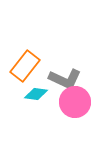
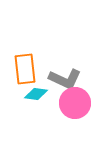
orange rectangle: moved 3 px down; rotated 44 degrees counterclockwise
pink circle: moved 1 px down
